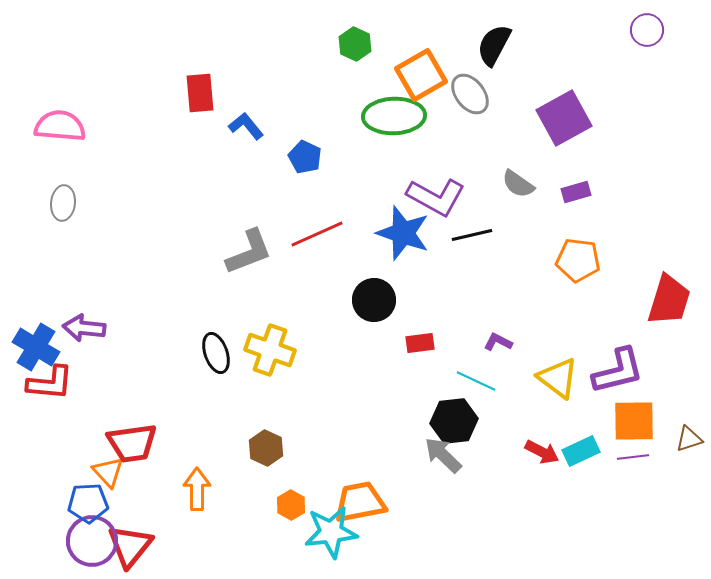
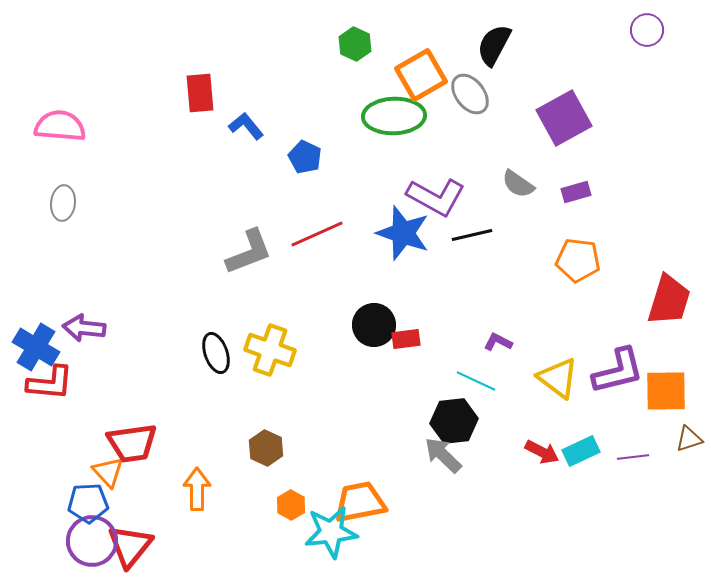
black circle at (374, 300): moved 25 px down
red rectangle at (420, 343): moved 14 px left, 4 px up
orange square at (634, 421): moved 32 px right, 30 px up
